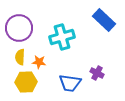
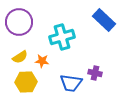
purple circle: moved 6 px up
yellow semicircle: rotated 126 degrees counterclockwise
orange star: moved 3 px right, 1 px up
purple cross: moved 2 px left; rotated 16 degrees counterclockwise
blue trapezoid: moved 1 px right
